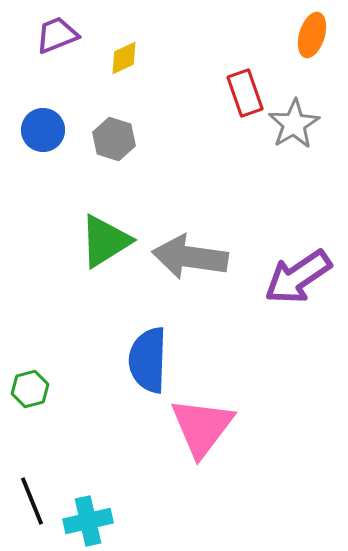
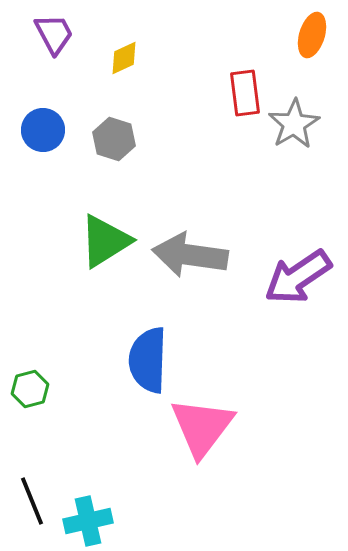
purple trapezoid: moved 3 px left, 1 px up; rotated 84 degrees clockwise
red rectangle: rotated 12 degrees clockwise
gray arrow: moved 2 px up
